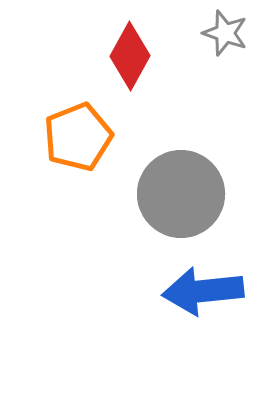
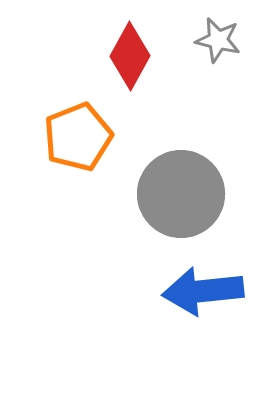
gray star: moved 7 px left, 7 px down; rotated 6 degrees counterclockwise
